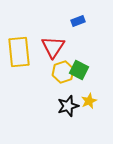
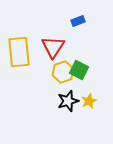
black star: moved 5 px up
